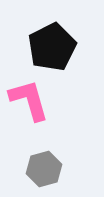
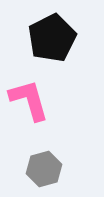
black pentagon: moved 9 px up
